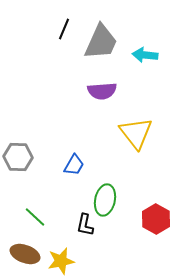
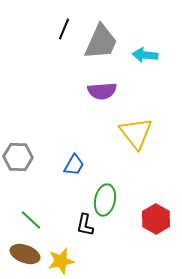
green line: moved 4 px left, 3 px down
